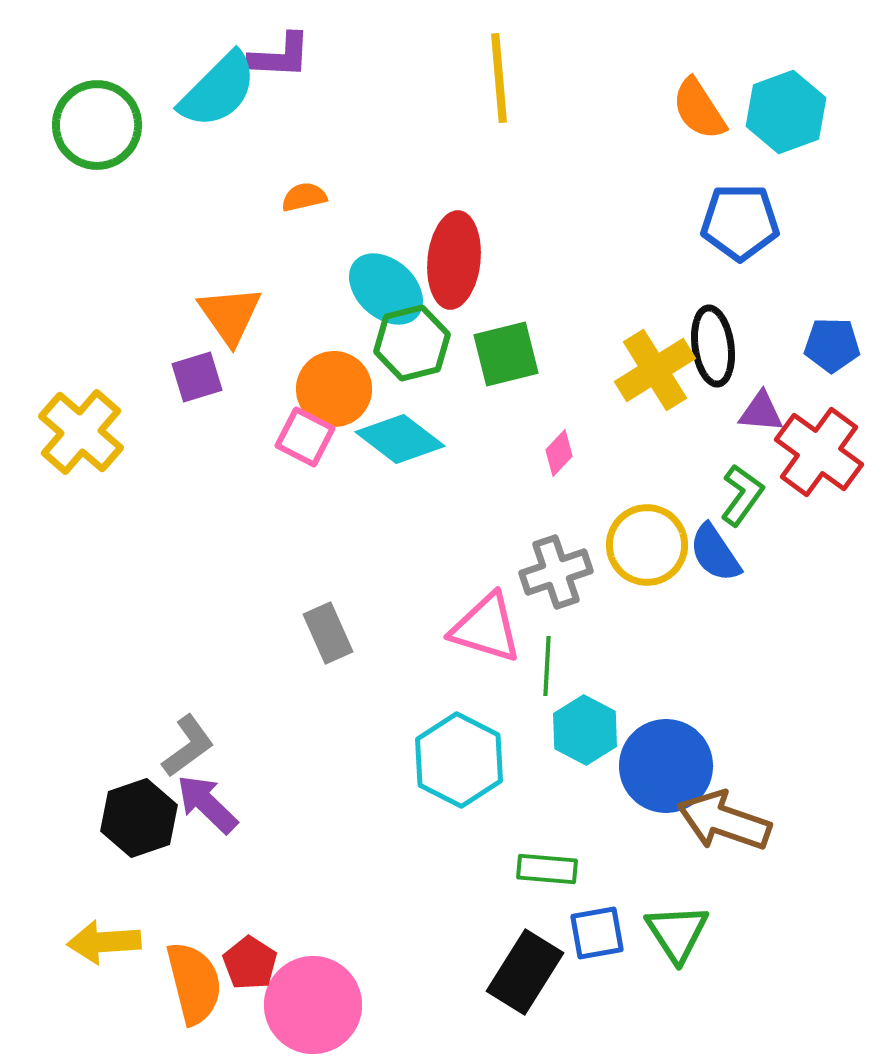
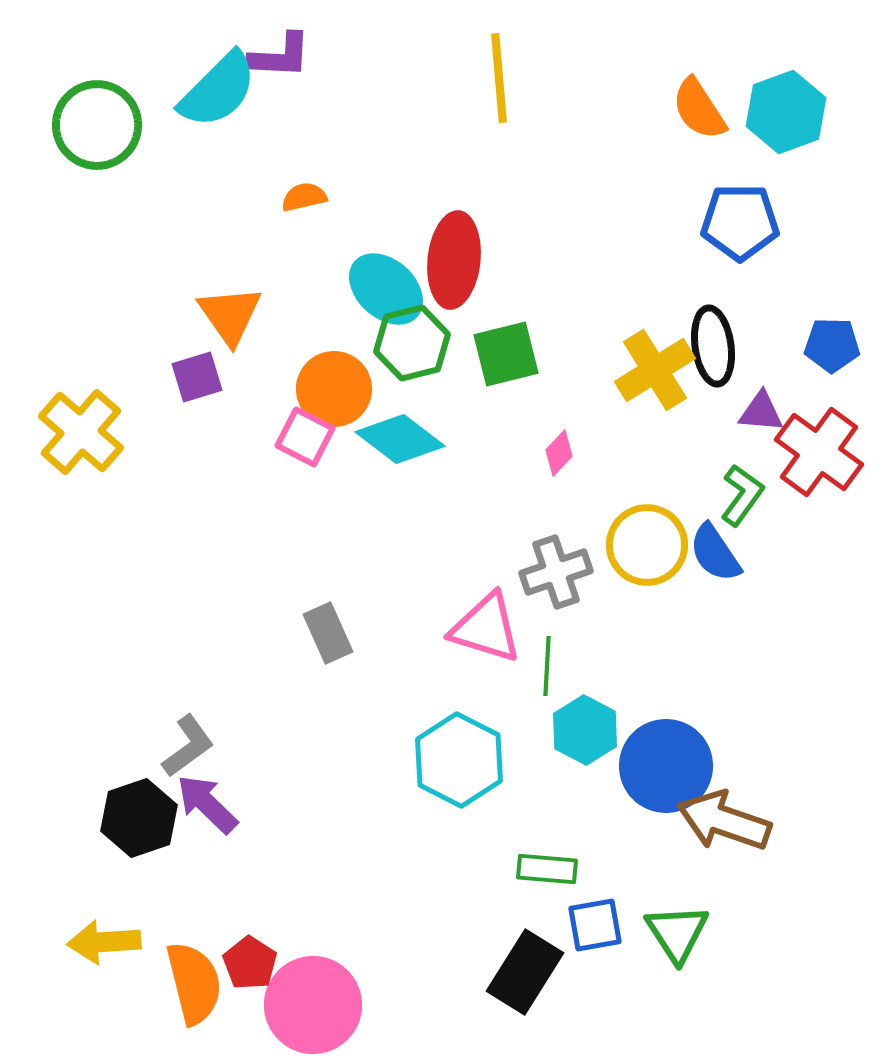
blue square at (597, 933): moved 2 px left, 8 px up
